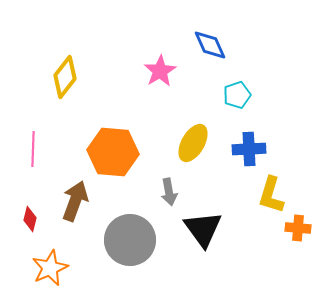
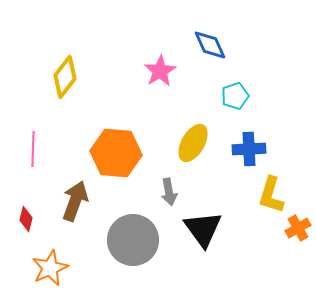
cyan pentagon: moved 2 px left, 1 px down
orange hexagon: moved 3 px right, 1 px down
red diamond: moved 4 px left
orange cross: rotated 35 degrees counterclockwise
gray circle: moved 3 px right
